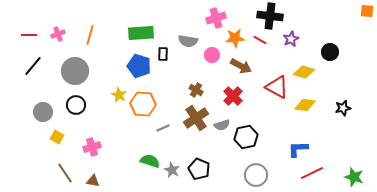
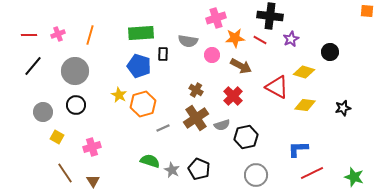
orange hexagon at (143, 104): rotated 20 degrees counterclockwise
brown triangle at (93, 181): rotated 48 degrees clockwise
